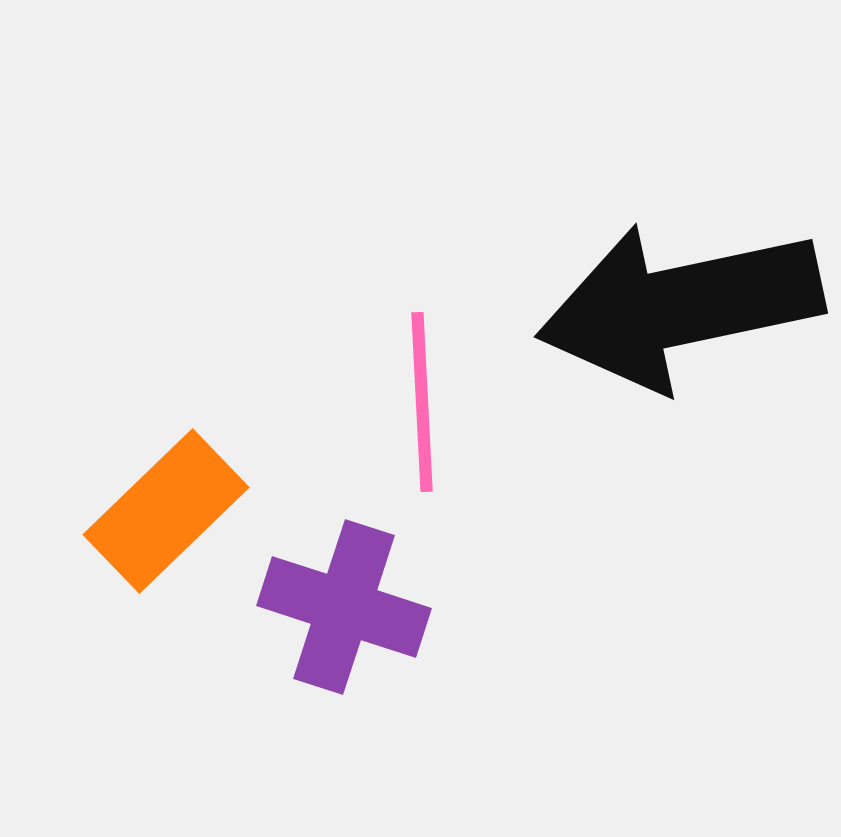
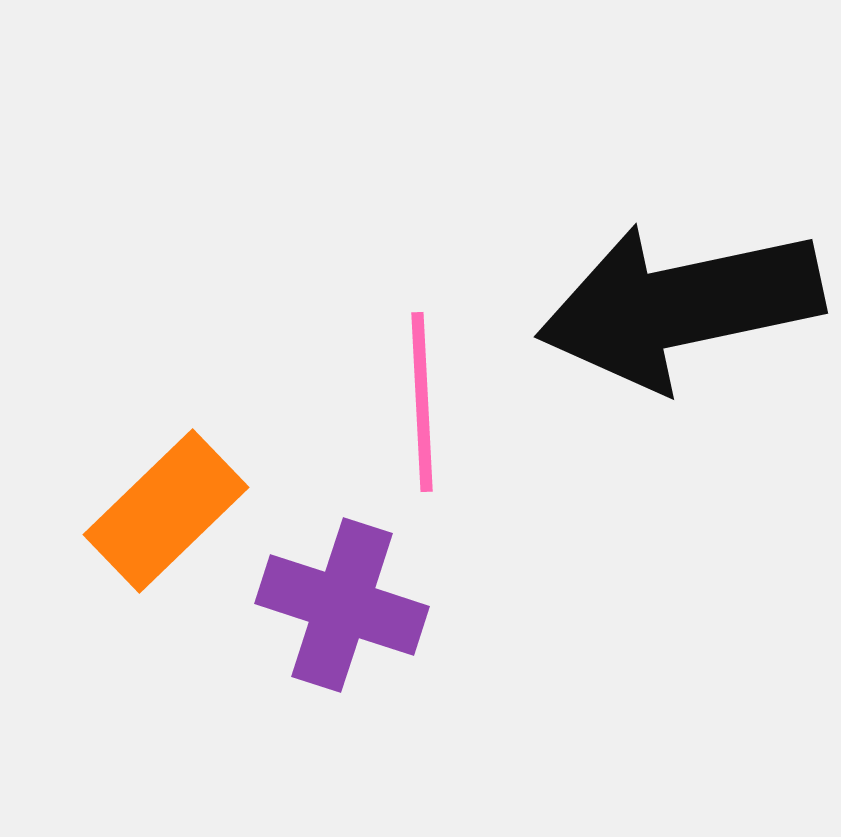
purple cross: moved 2 px left, 2 px up
